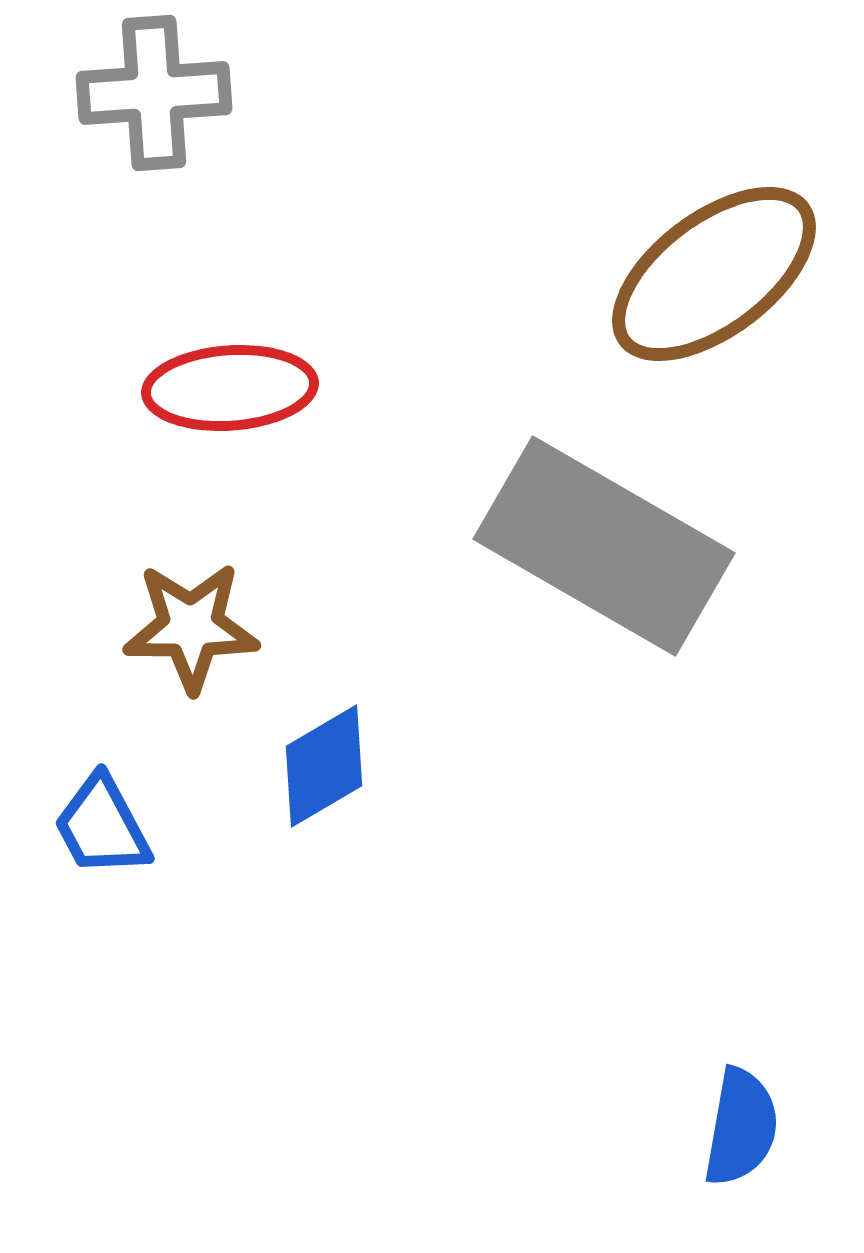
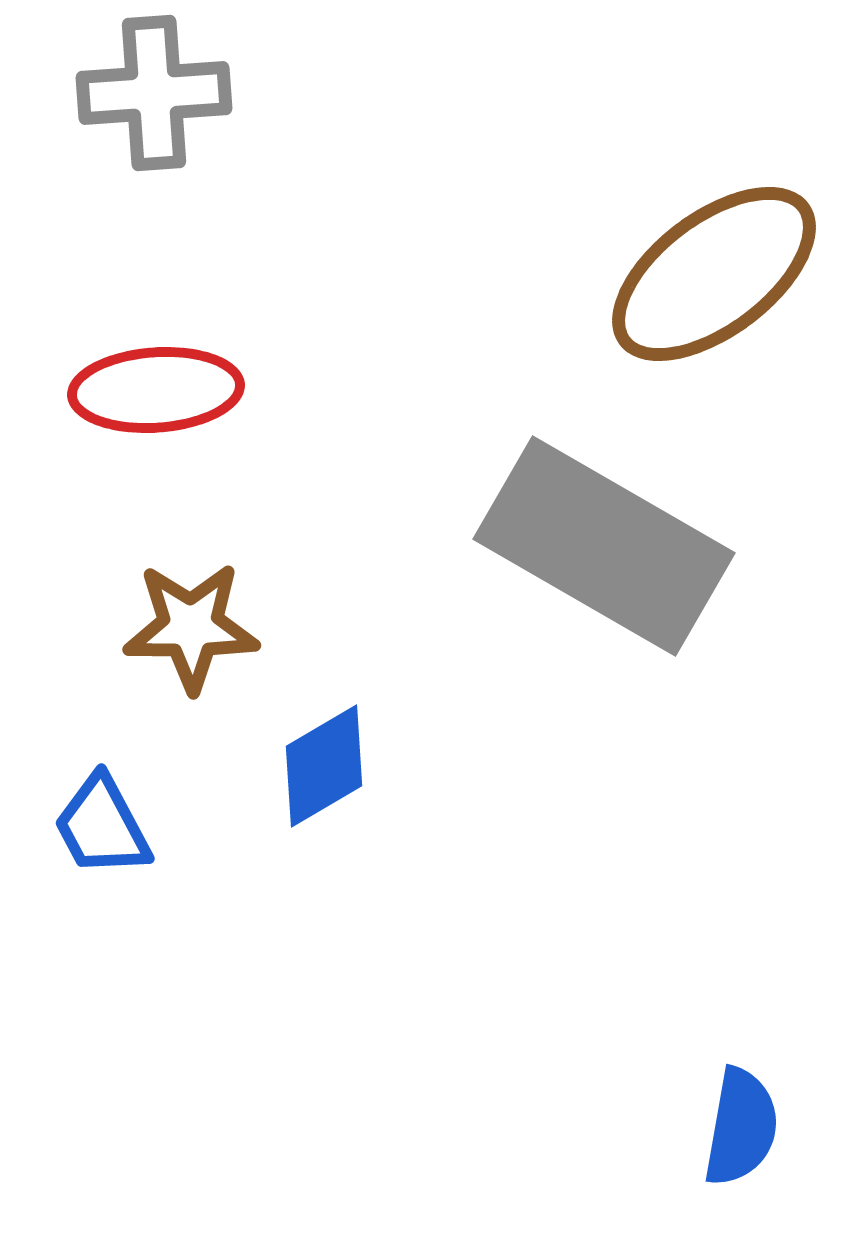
red ellipse: moved 74 px left, 2 px down
